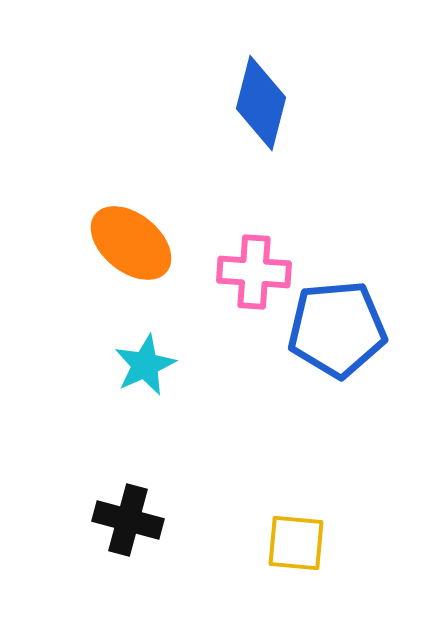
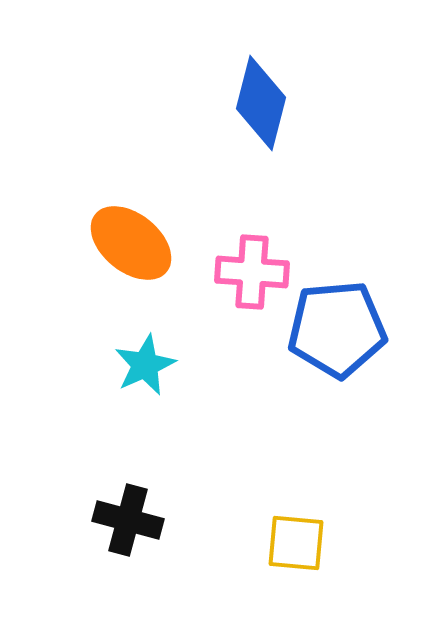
pink cross: moved 2 px left
